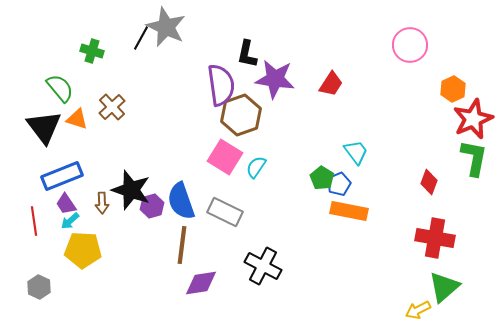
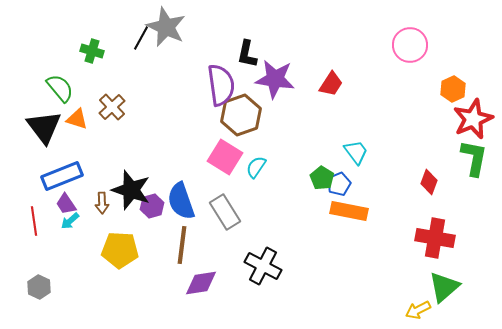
gray rectangle: rotated 32 degrees clockwise
yellow pentagon: moved 37 px right
